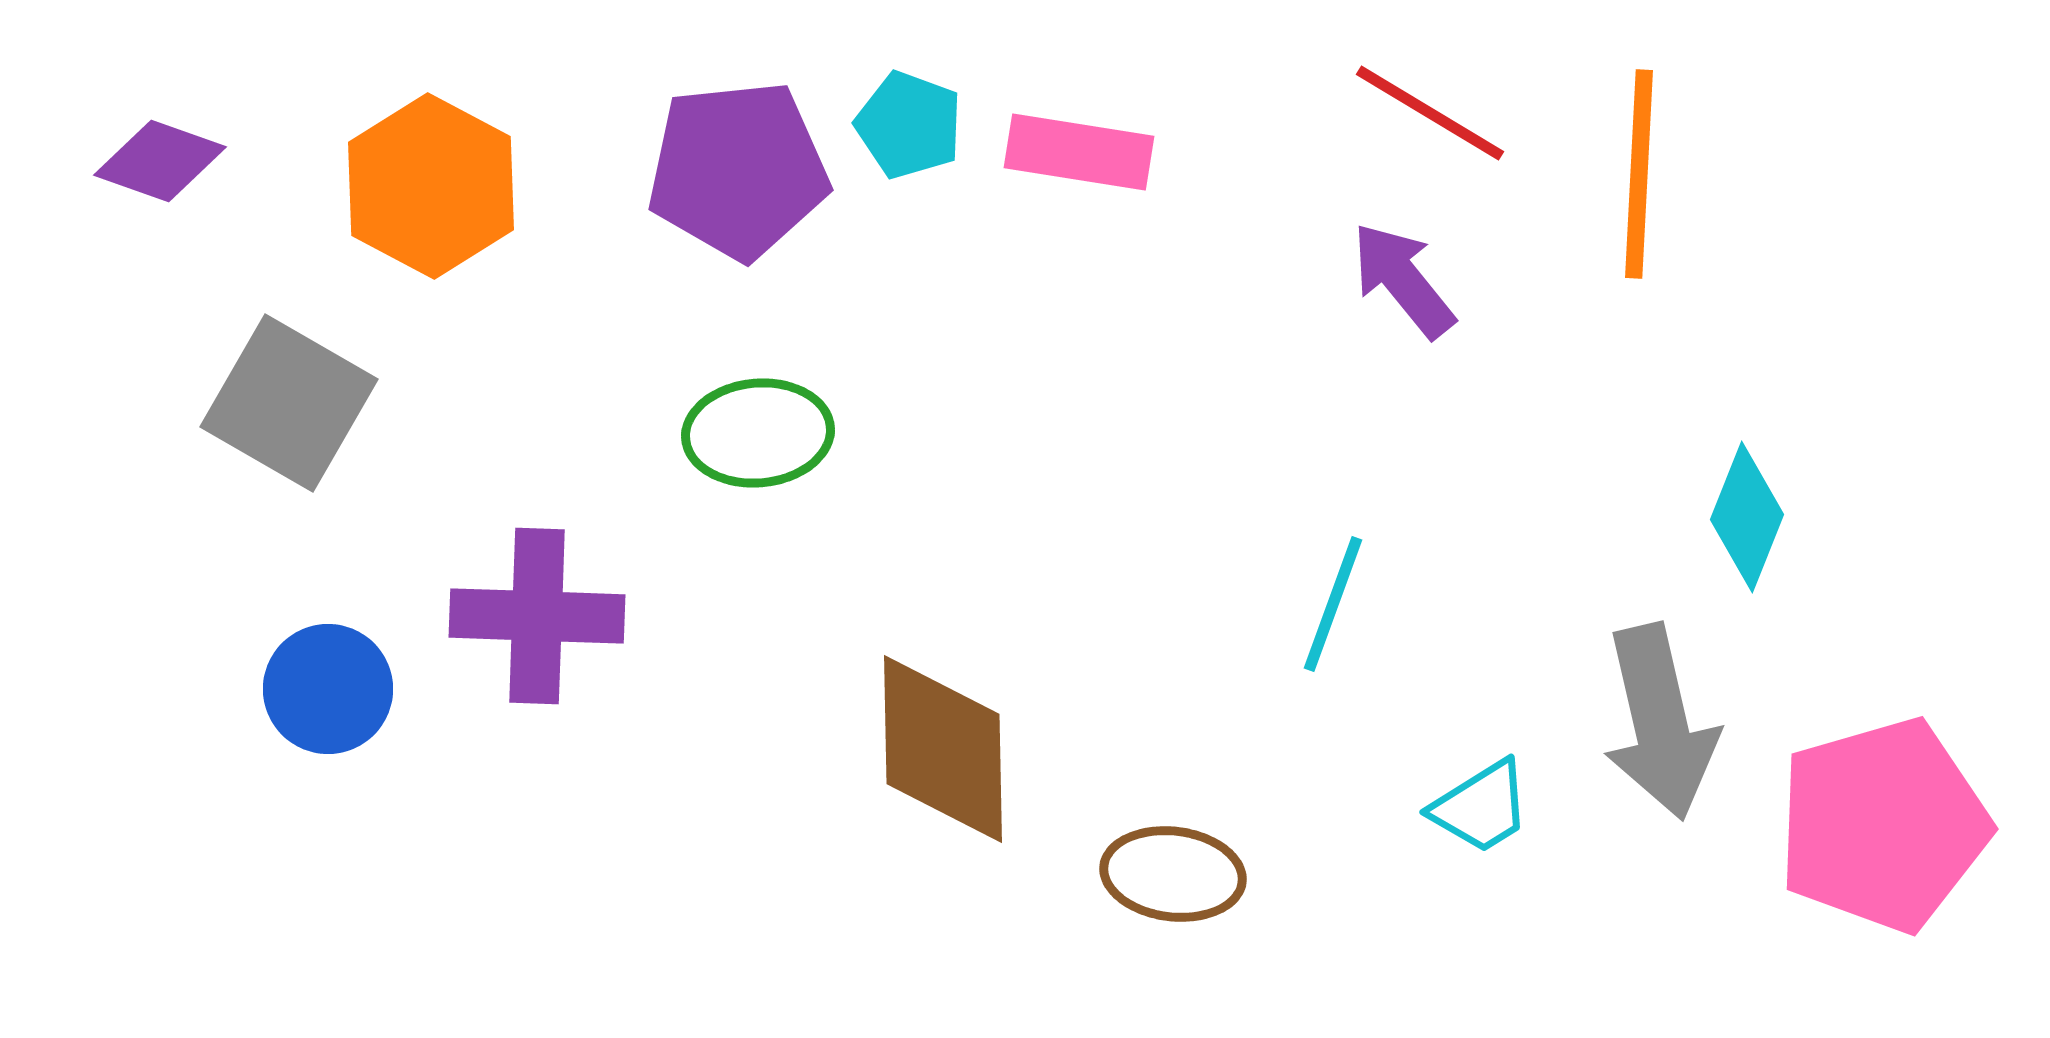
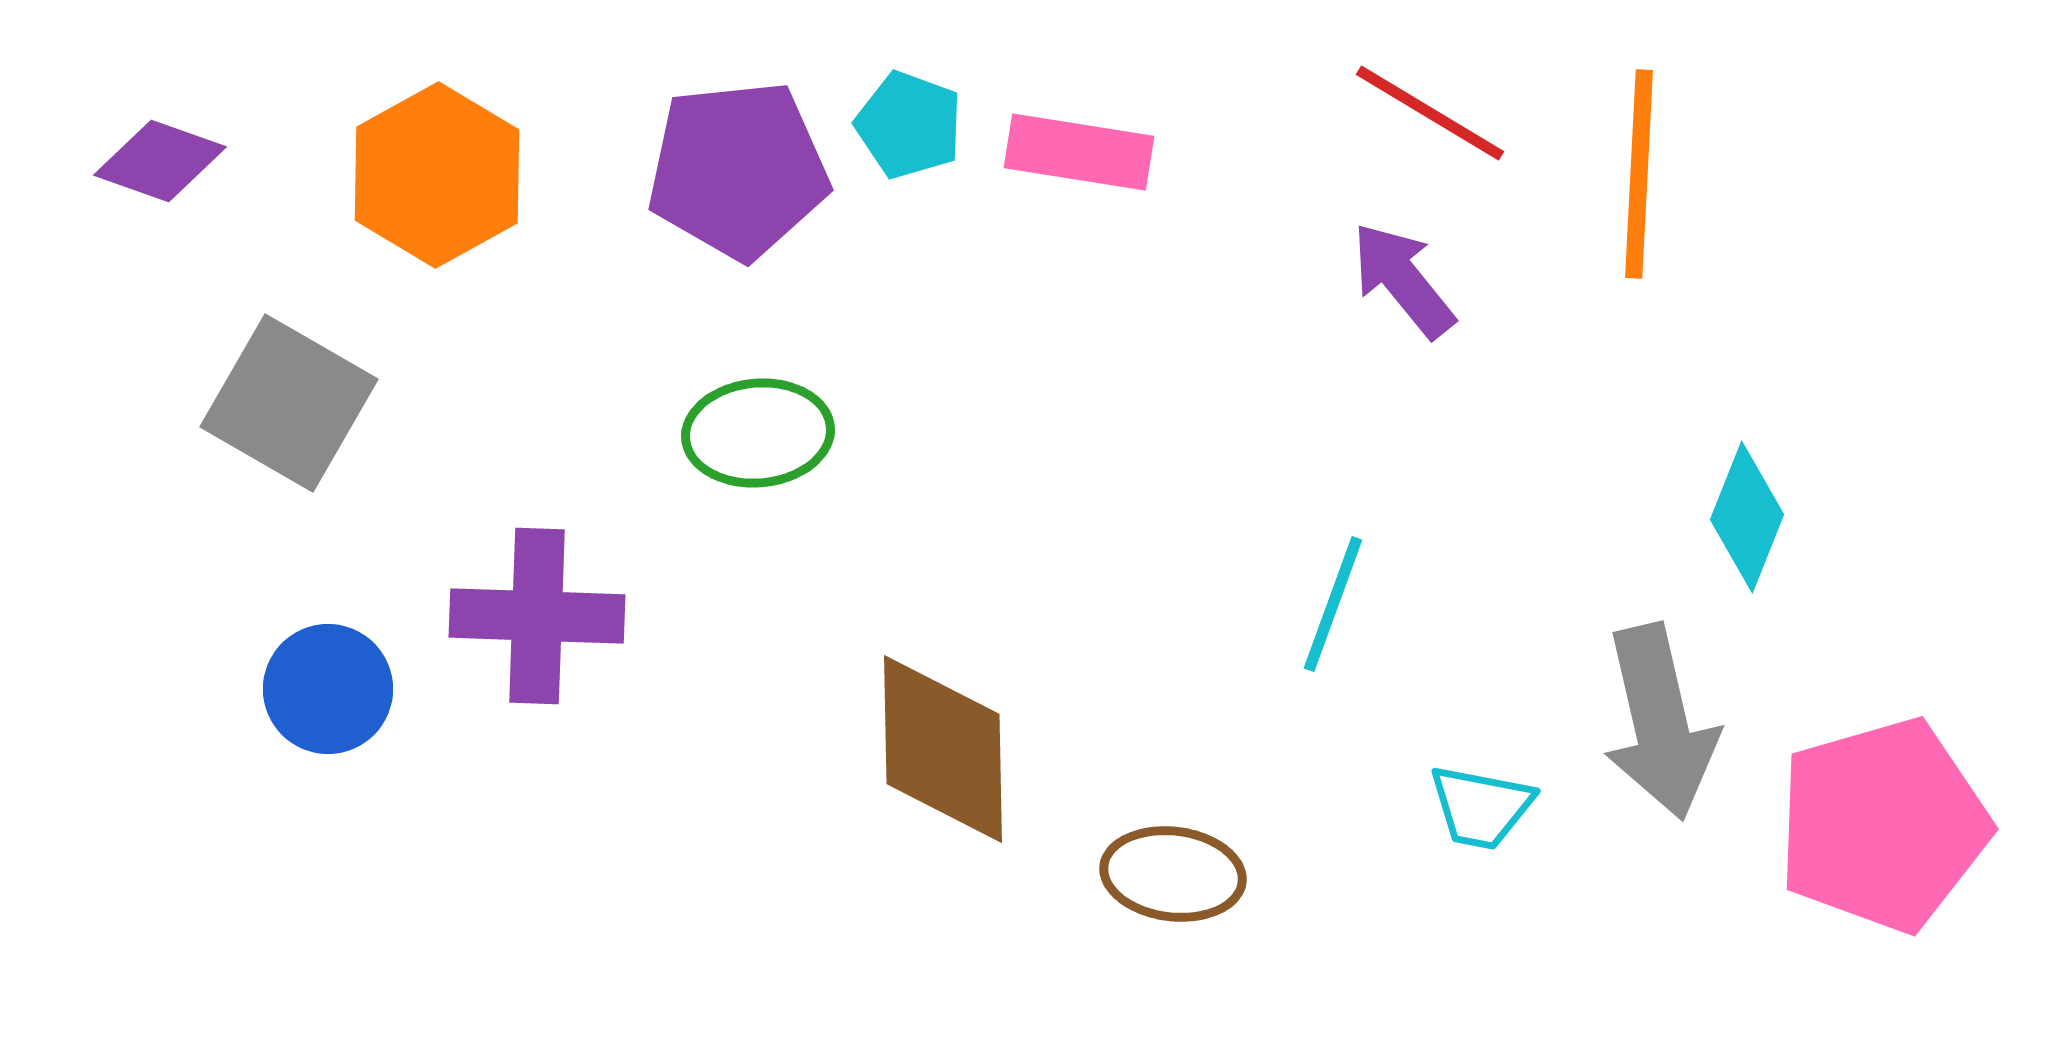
orange hexagon: moved 6 px right, 11 px up; rotated 3 degrees clockwise
cyan trapezoid: rotated 43 degrees clockwise
